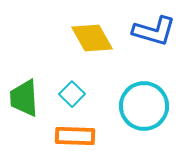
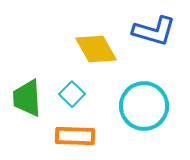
yellow diamond: moved 4 px right, 11 px down
green trapezoid: moved 3 px right
